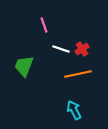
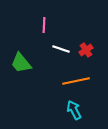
pink line: rotated 21 degrees clockwise
red cross: moved 4 px right, 1 px down
green trapezoid: moved 3 px left, 3 px up; rotated 60 degrees counterclockwise
orange line: moved 2 px left, 7 px down
